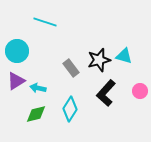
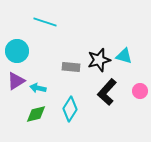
gray rectangle: moved 1 px up; rotated 48 degrees counterclockwise
black L-shape: moved 1 px right, 1 px up
